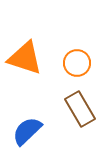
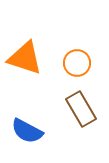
brown rectangle: moved 1 px right
blue semicircle: rotated 108 degrees counterclockwise
